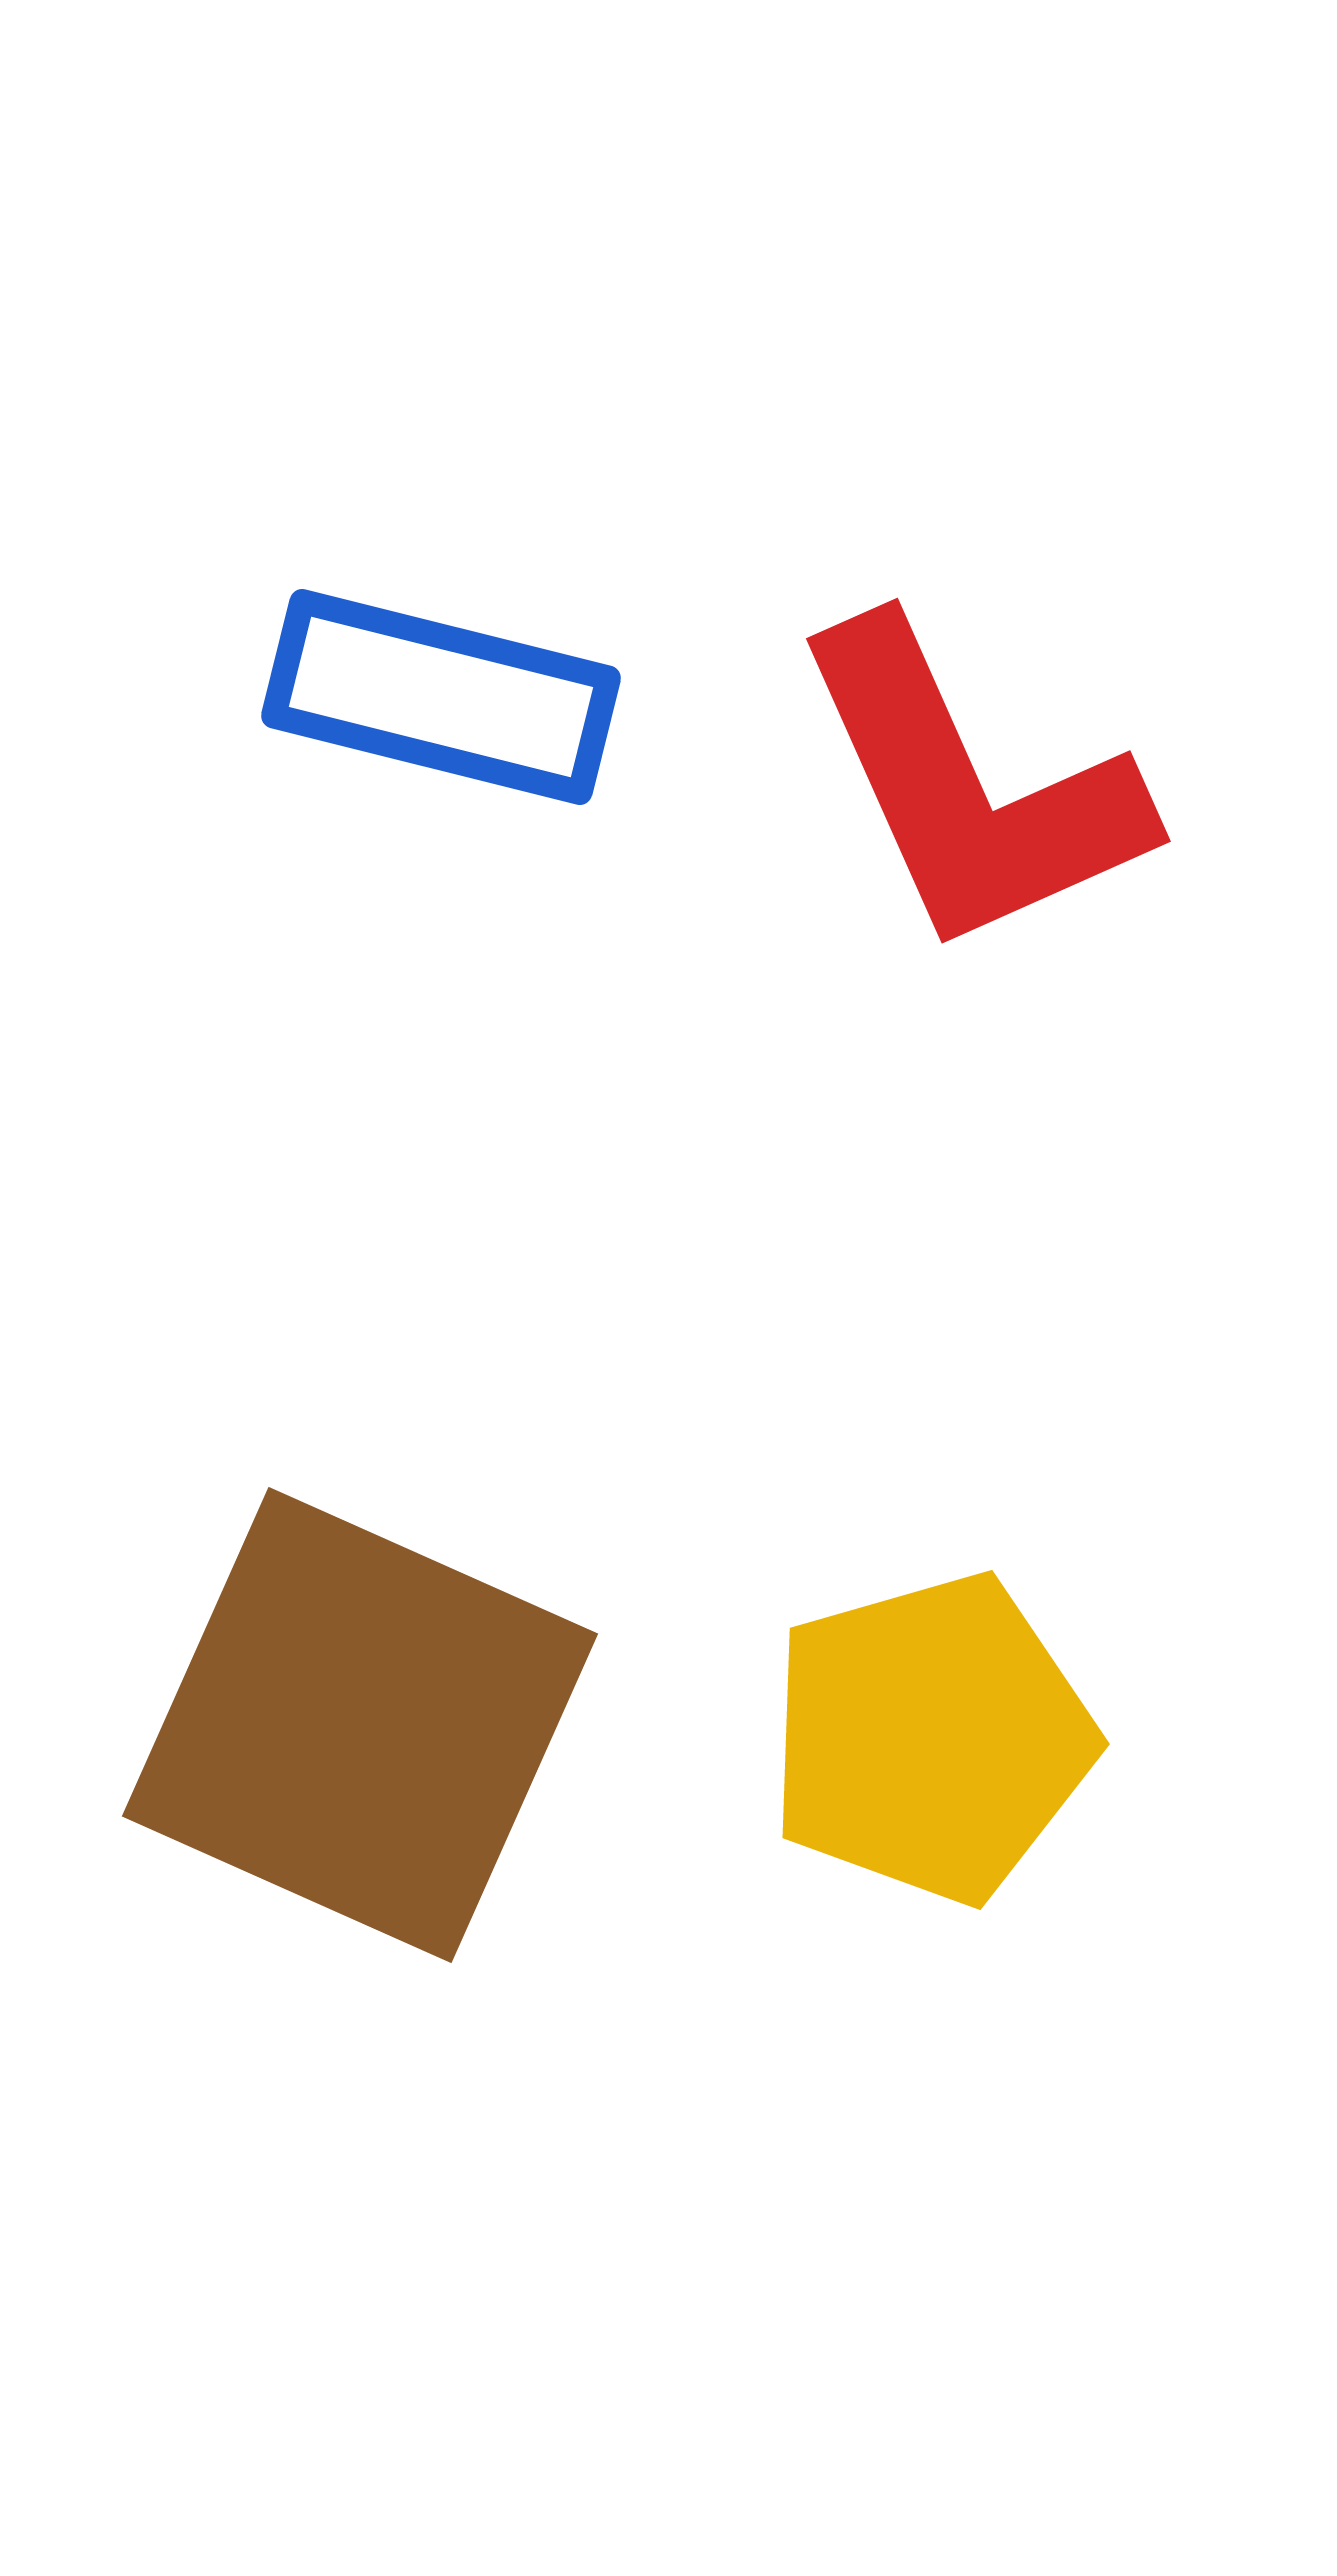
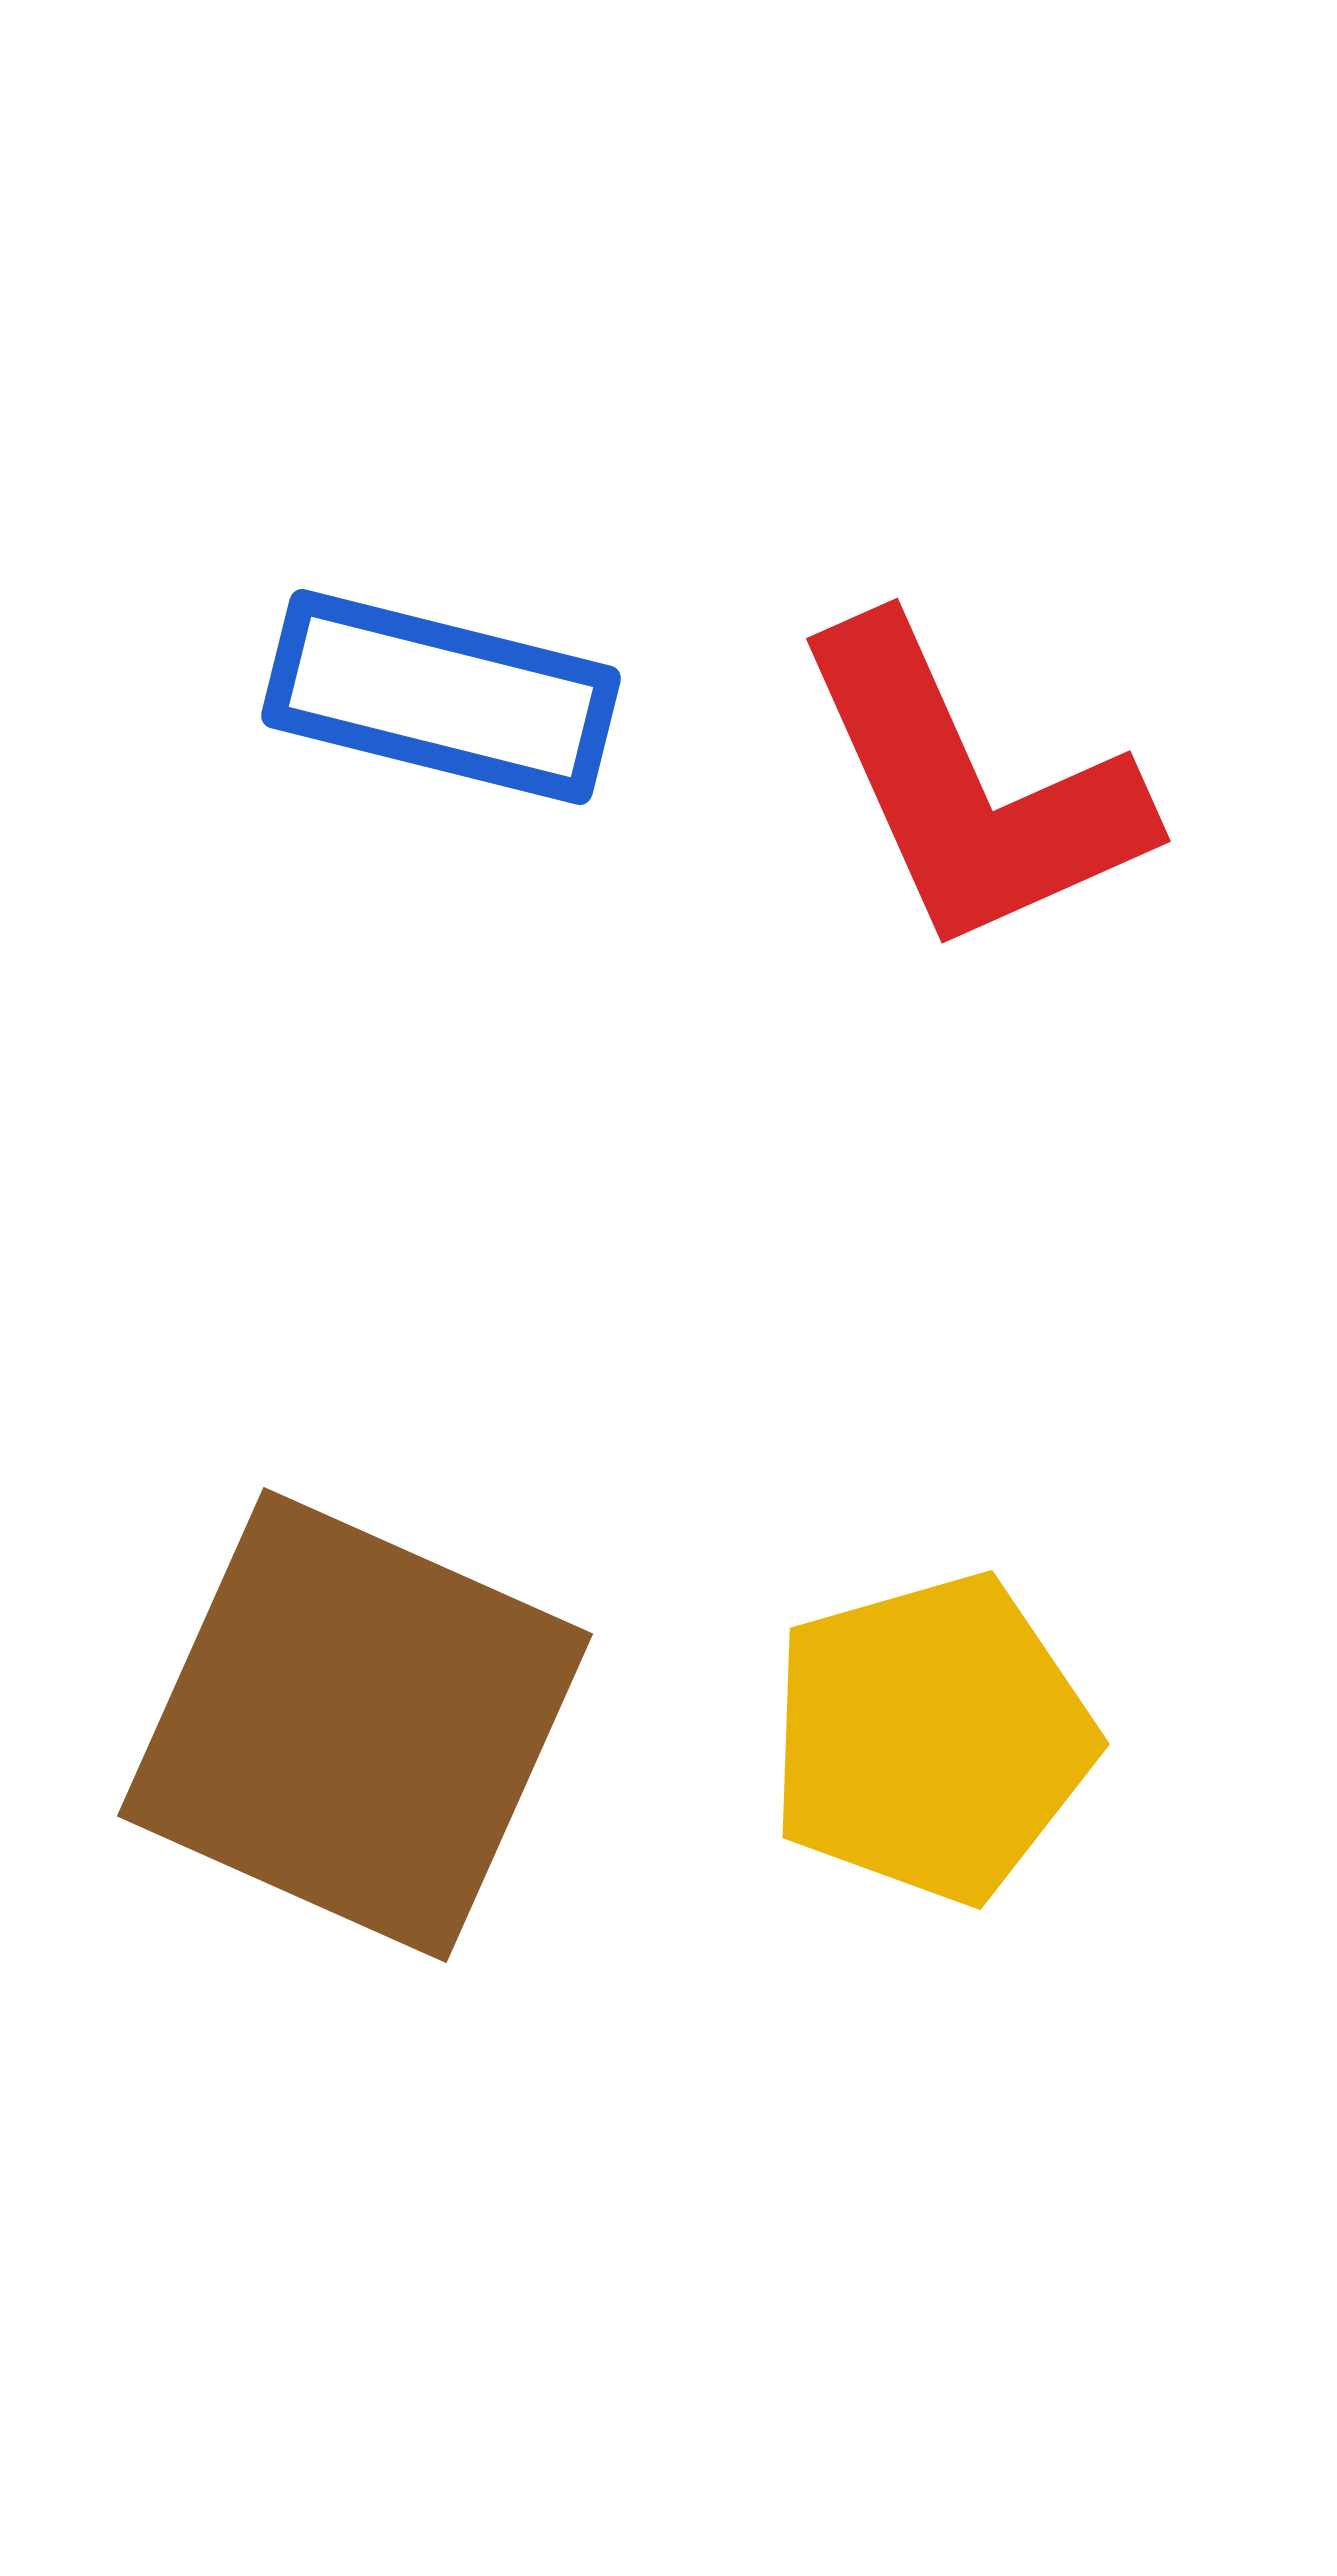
brown square: moved 5 px left
